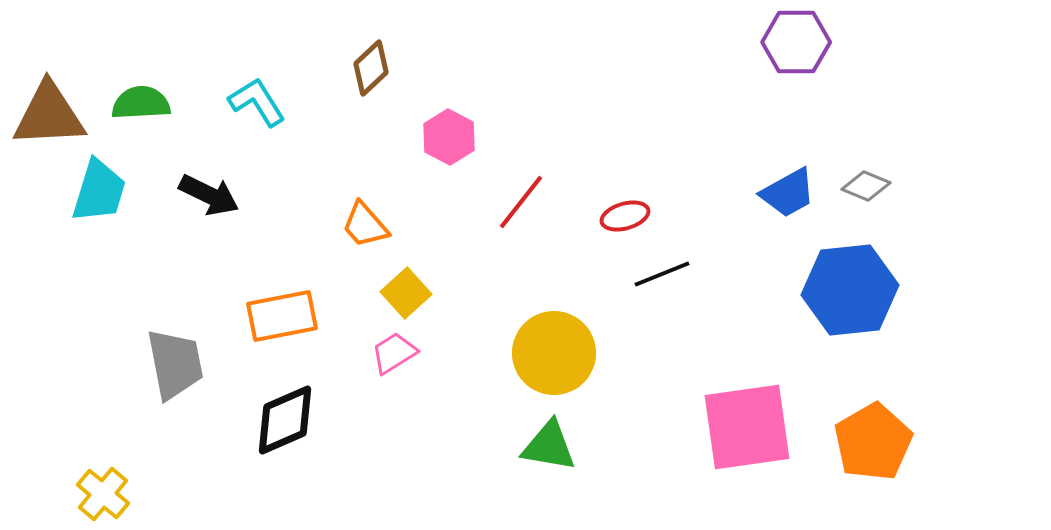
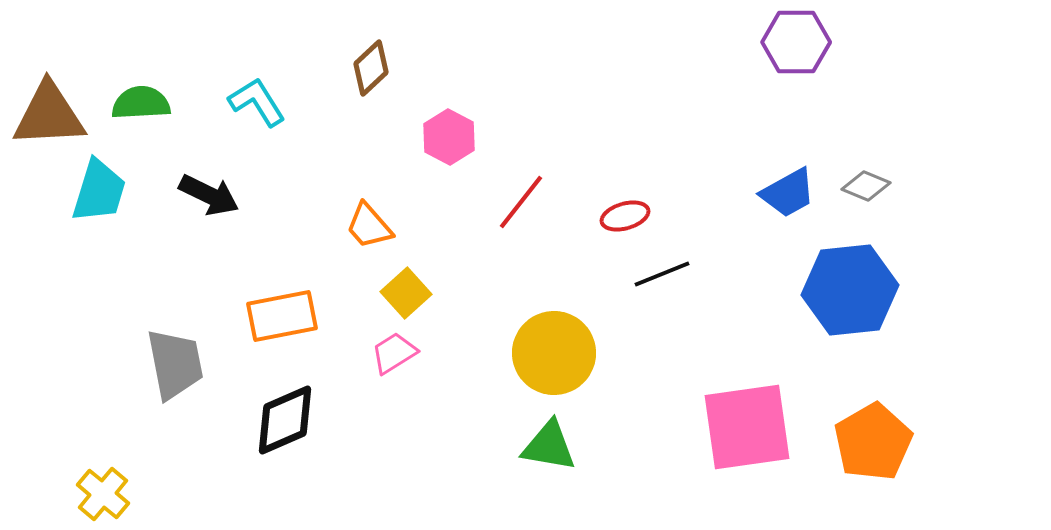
orange trapezoid: moved 4 px right, 1 px down
